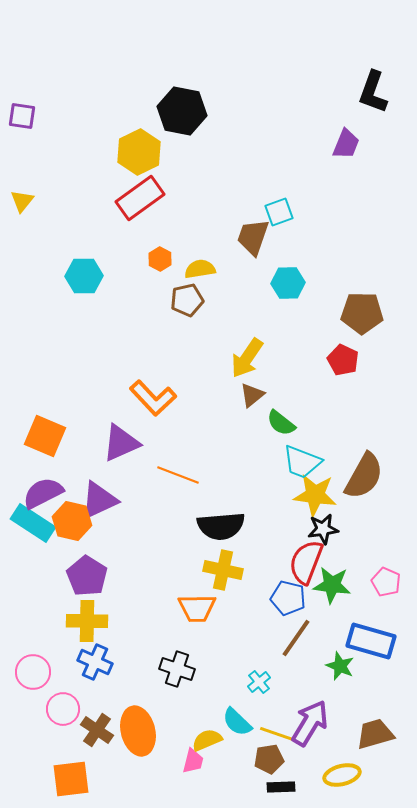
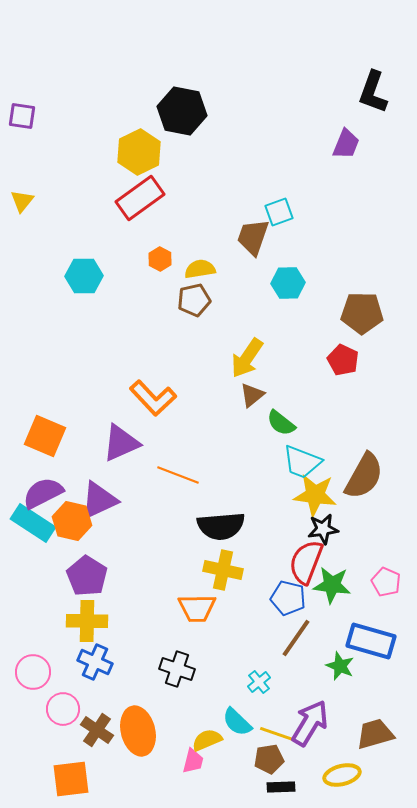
brown pentagon at (187, 300): moved 7 px right
